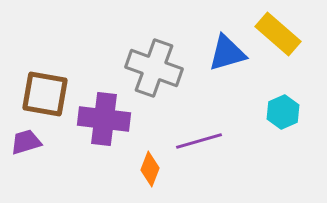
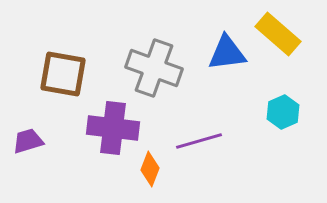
blue triangle: rotated 9 degrees clockwise
brown square: moved 18 px right, 20 px up
purple cross: moved 9 px right, 9 px down
purple trapezoid: moved 2 px right, 1 px up
